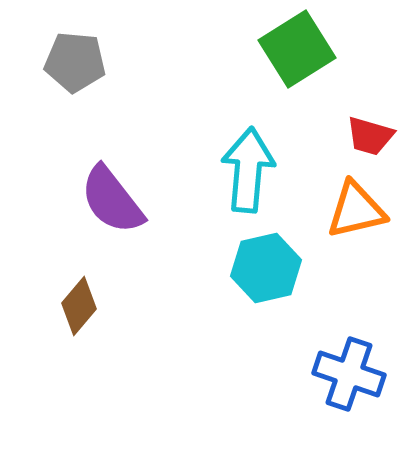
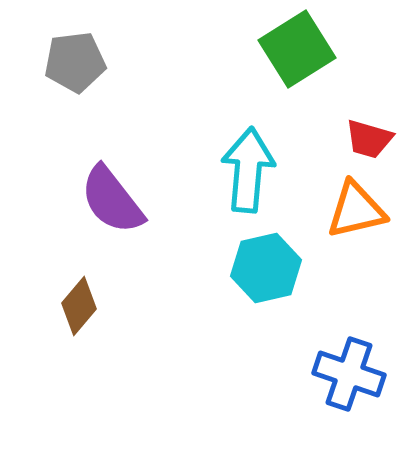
gray pentagon: rotated 12 degrees counterclockwise
red trapezoid: moved 1 px left, 3 px down
